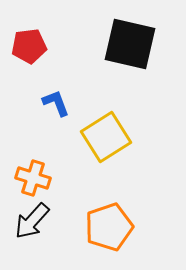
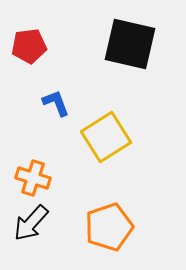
black arrow: moved 1 px left, 2 px down
